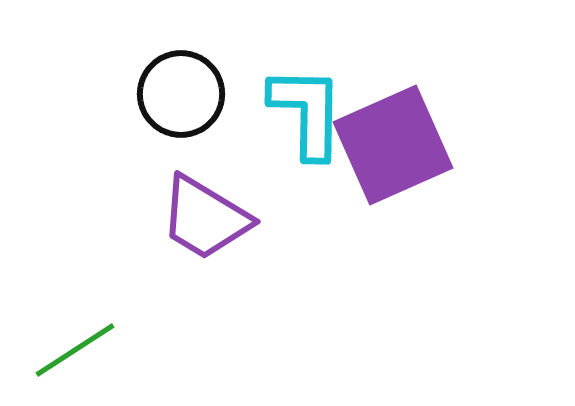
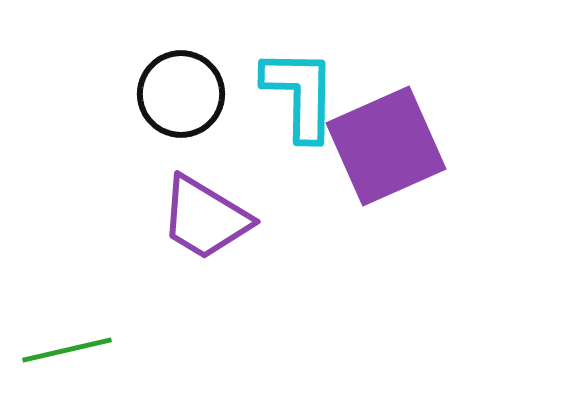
cyan L-shape: moved 7 px left, 18 px up
purple square: moved 7 px left, 1 px down
green line: moved 8 px left; rotated 20 degrees clockwise
